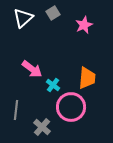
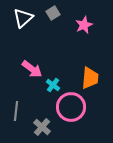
orange trapezoid: moved 3 px right
gray line: moved 1 px down
